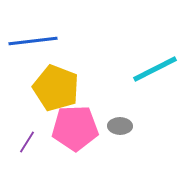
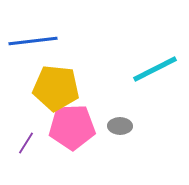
yellow pentagon: rotated 15 degrees counterclockwise
pink pentagon: moved 3 px left, 1 px up
purple line: moved 1 px left, 1 px down
